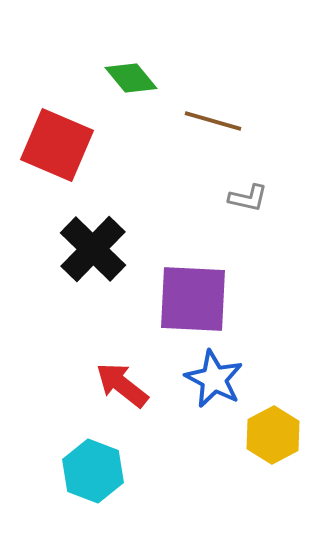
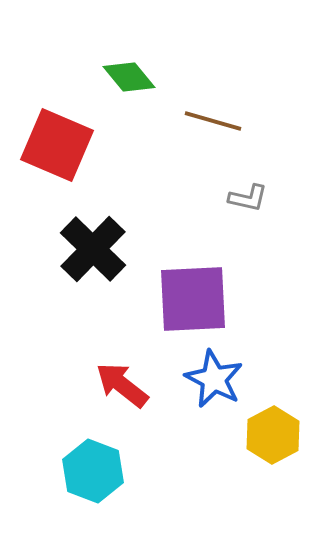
green diamond: moved 2 px left, 1 px up
purple square: rotated 6 degrees counterclockwise
